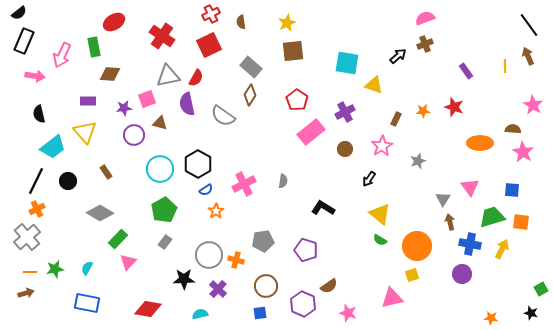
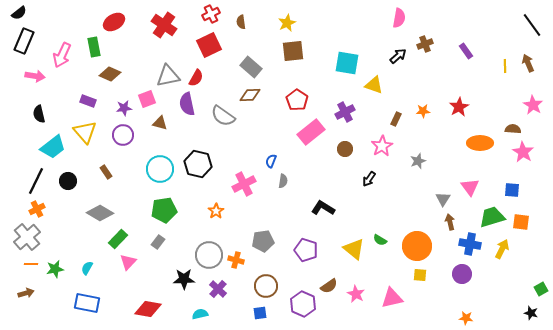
pink semicircle at (425, 18): moved 26 px left; rotated 120 degrees clockwise
black line at (529, 25): moved 3 px right
red cross at (162, 36): moved 2 px right, 11 px up
brown arrow at (528, 56): moved 7 px down
purple rectangle at (466, 71): moved 20 px up
brown diamond at (110, 74): rotated 20 degrees clockwise
brown diamond at (250, 95): rotated 55 degrees clockwise
purple rectangle at (88, 101): rotated 21 degrees clockwise
red star at (454, 107): moved 5 px right; rotated 24 degrees clockwise
purple circle at (134, 135): moved 11 px left
black hexagon at (198, 164): rotated 16 degrees counterclockwise
blue semicircle at (206, 190): moved 65 px right, 29 px up; rotated 144 degrees clockwise
green pentagon at (164, 210): rotated 20 degrees clockwise
yellow triangle at (380, 214): moved 26 px left, 35 px down
gray rectangle at (165, 242): moved 7 px left
orange line at (30, 272): moved 1 px right, 8 px up
yellow square at (412, 275): moved 8 px right; rotated 24 degrees clockwise
pink star at (348, 313): moved 8 px right, 19 px up; rotated 12 degrees clockwise
orange star at (491, 318): moved 25 px left
